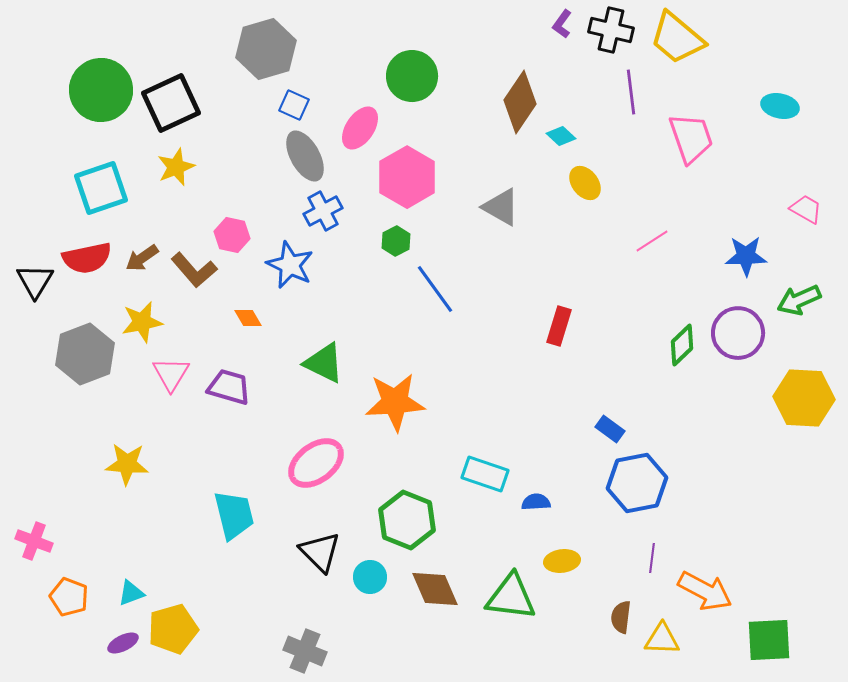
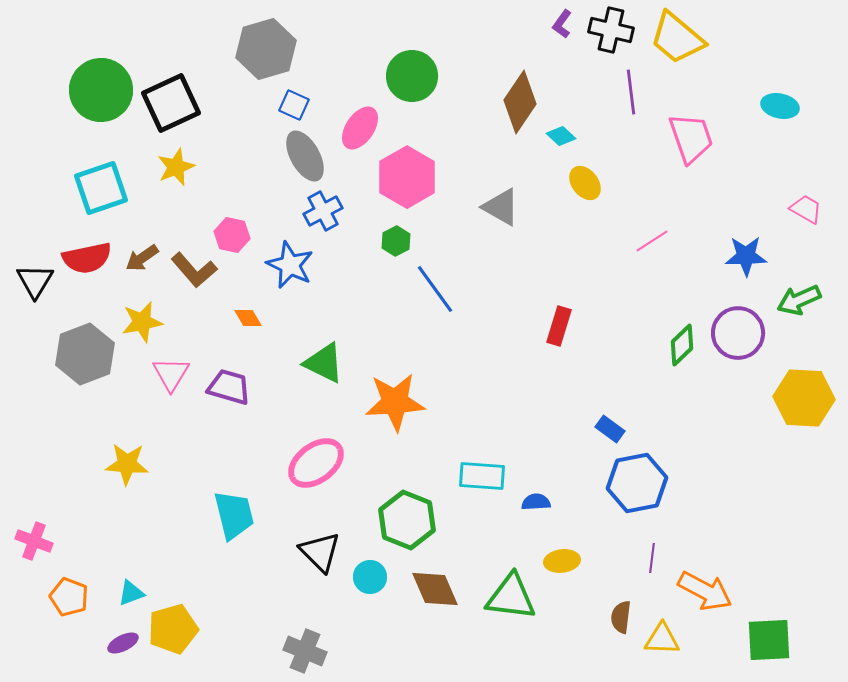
cyan rectangle at (485, 474): moved 3 px left, 2 px down; rotated 15 degrees counterclockwise
